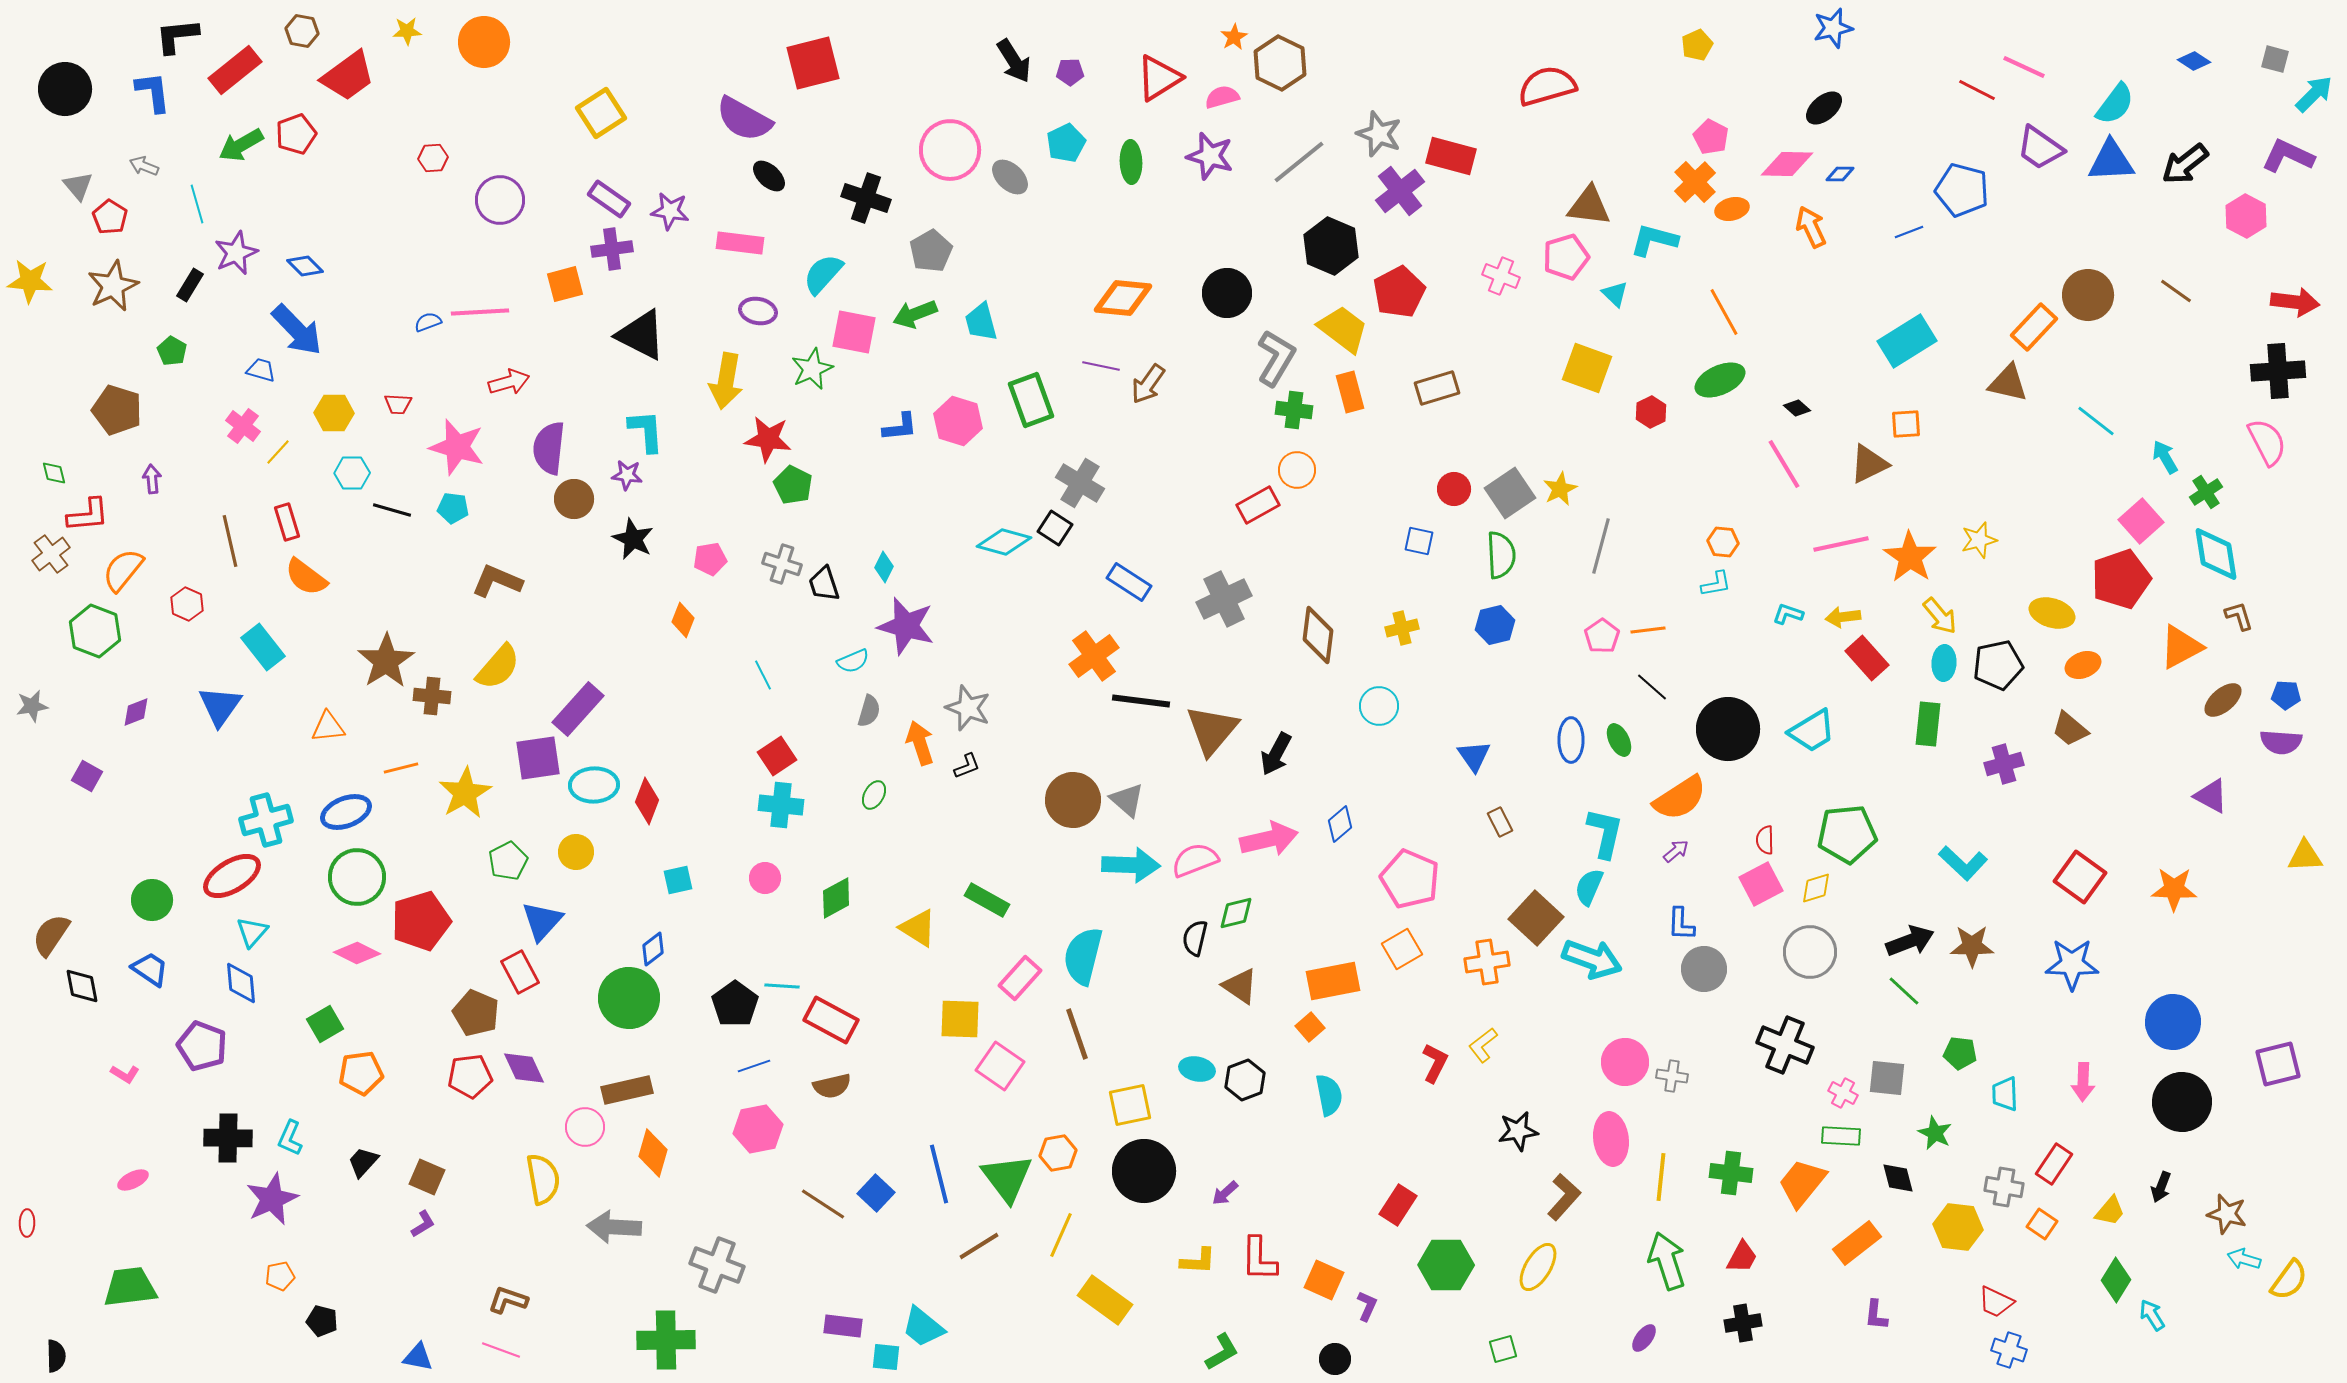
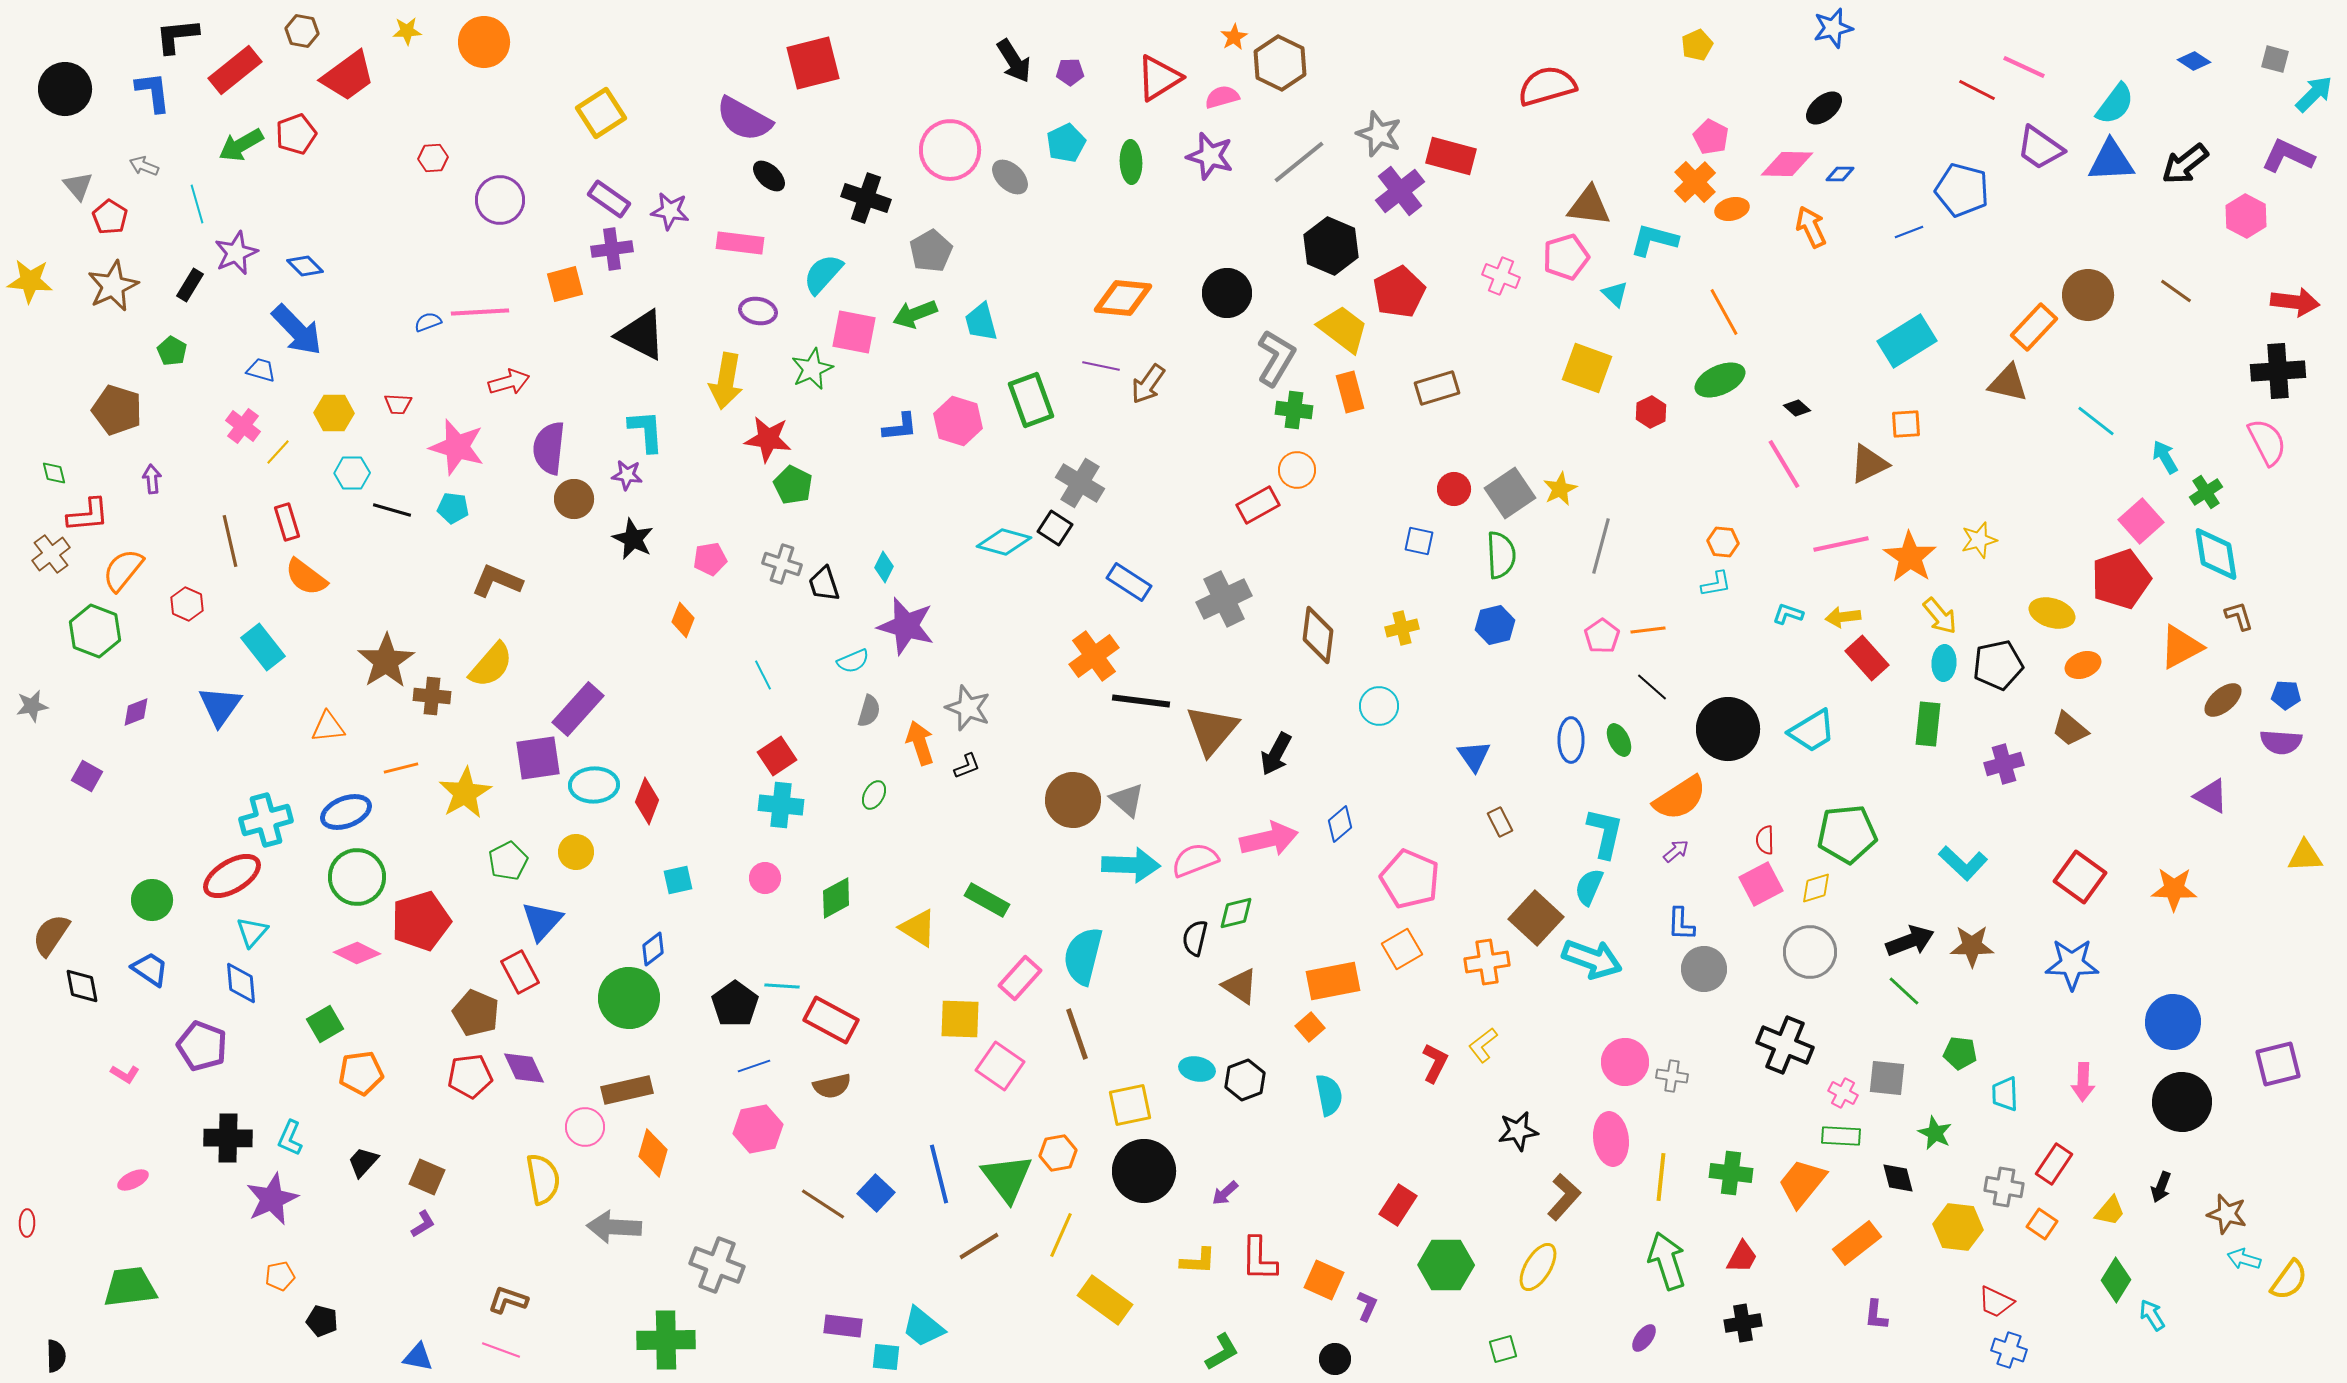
yellow semicircle at (498, 667): moved 7 px left, 2 px up
